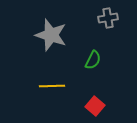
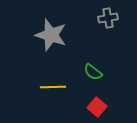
green semicircle: moved 12 px down; rotated 102 degrees clockwise
yellow line: moved 1 px right, 1 px down
red square: moved 2 px right, 1 px down
